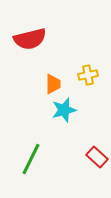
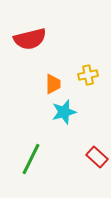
cyan star: moved 2 px down
